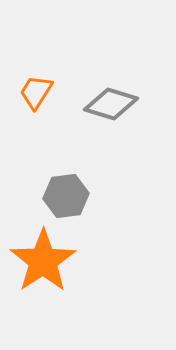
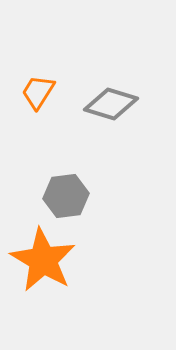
orange trapezoid: moved 2 px right
orange star: moved 1 px up; rotated 8 degrees counterclockwise
